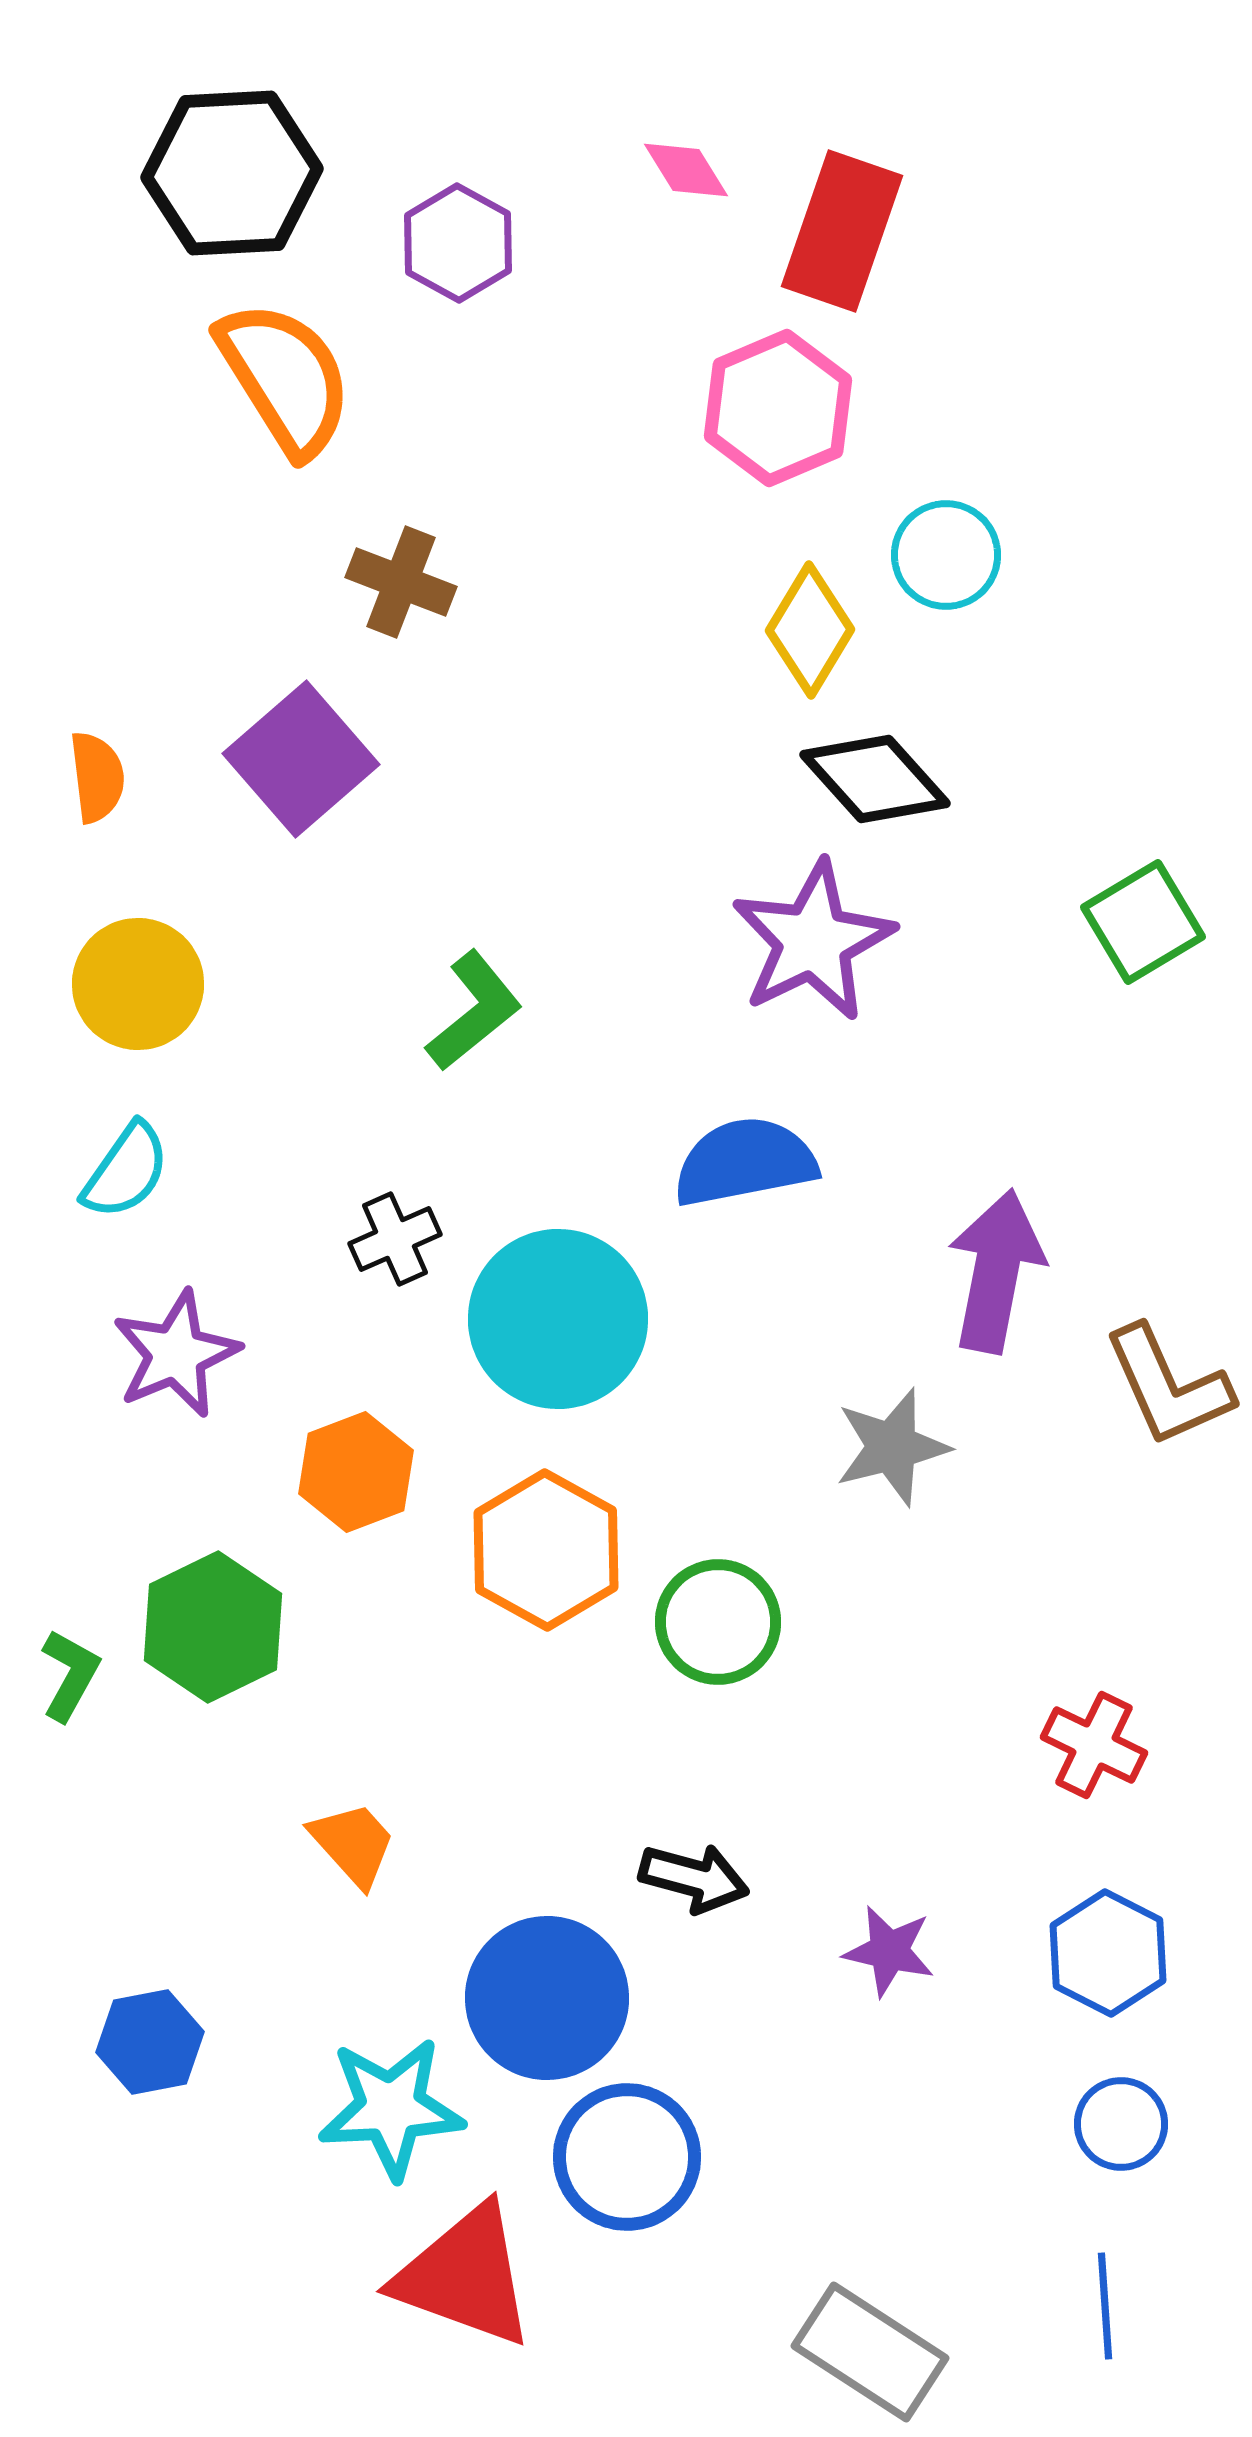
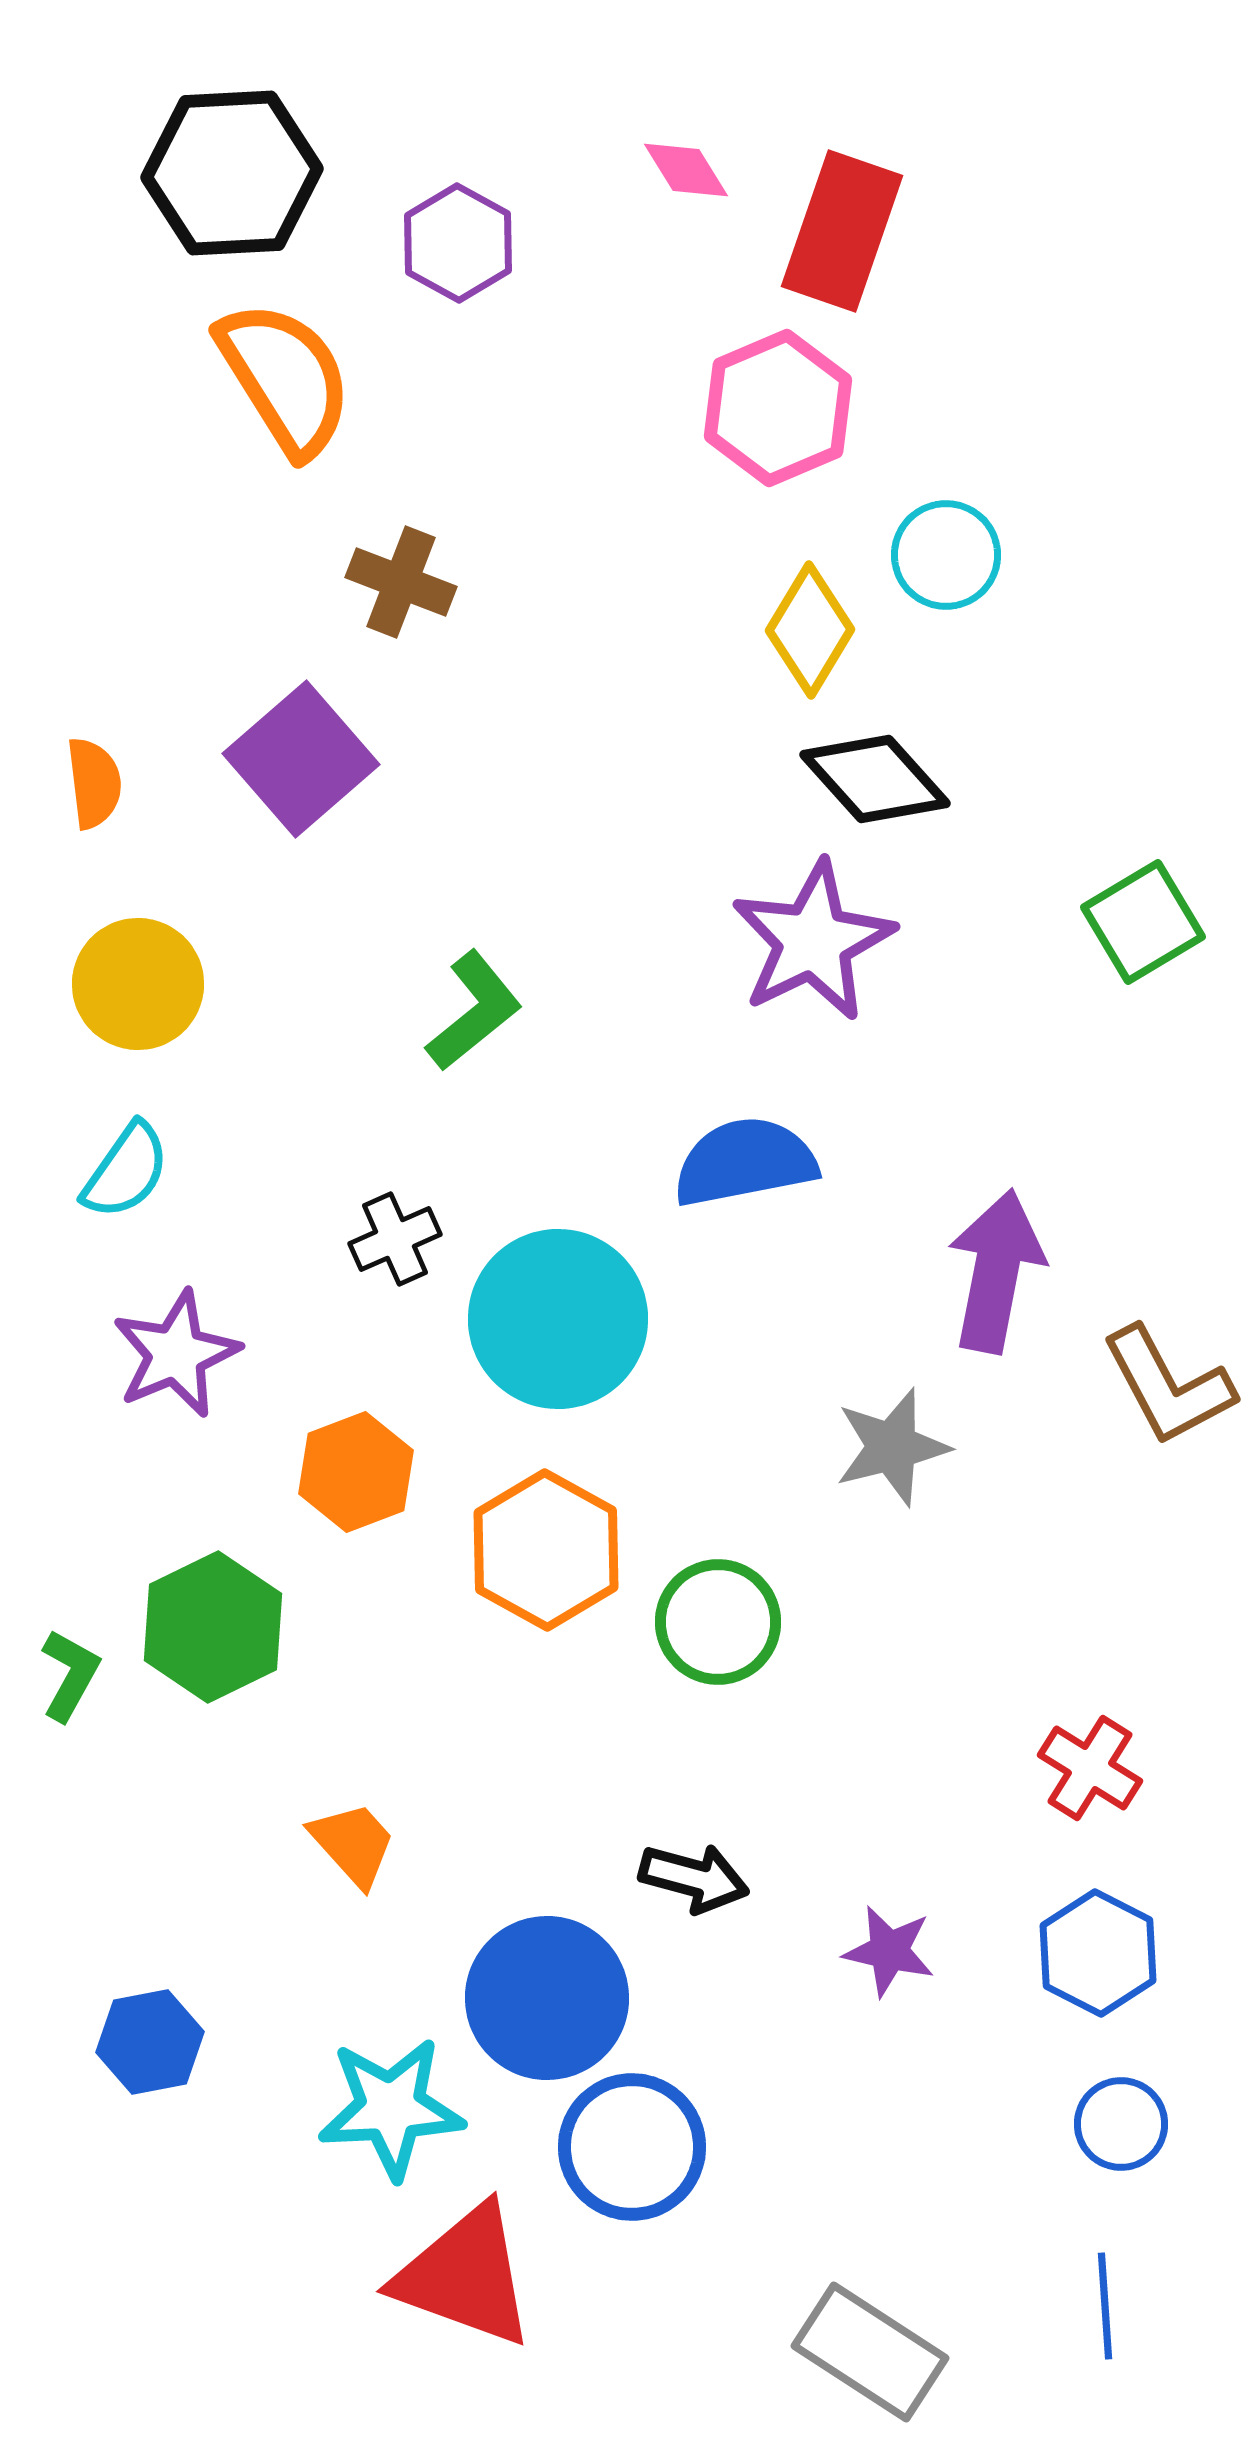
orange semicircle at (97, 777): moved 3 px left, 6 px down
brown L-shape at (1168, 1386): rotated 4 degrees counterclockwise
red cross at (1094, 1745): moved 4 px left, 23 px down; rotated 6 degrees clockwise
blue hexagon at (1108, 1953): moved 10 px left
blue circle at (627, 2157): moved 5 px right, 10 px up
